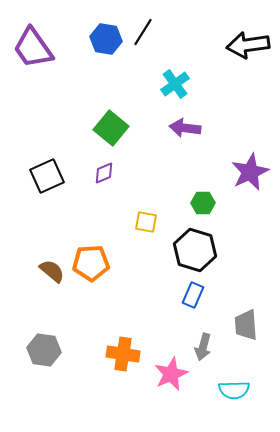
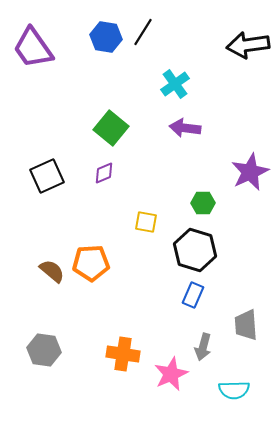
blue hexagon: moved 2 px up
